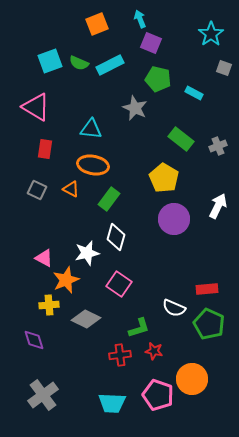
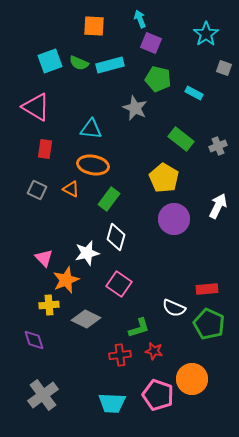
orange square at (97, 24): moved 3 px left, 2 px down; rotated 25 degrees clockwise
cyan star at (211, 34): moved 5 px left
cyan rectangle at (110, 65): rotated 12 degrees clockwise
pink triangle at (44, 258): rotated 18 degrees clockwise
